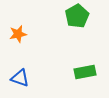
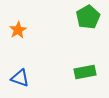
green pentagon: moved 11 px right, 1 px down
orange star: moved 4 px up; rotated 18 degrees counterclockwise
